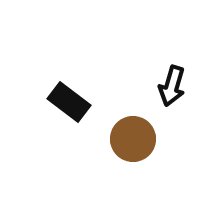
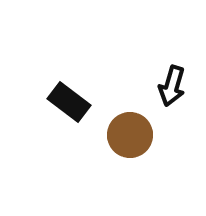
brown circle: moved 3 px left, 4 px up
